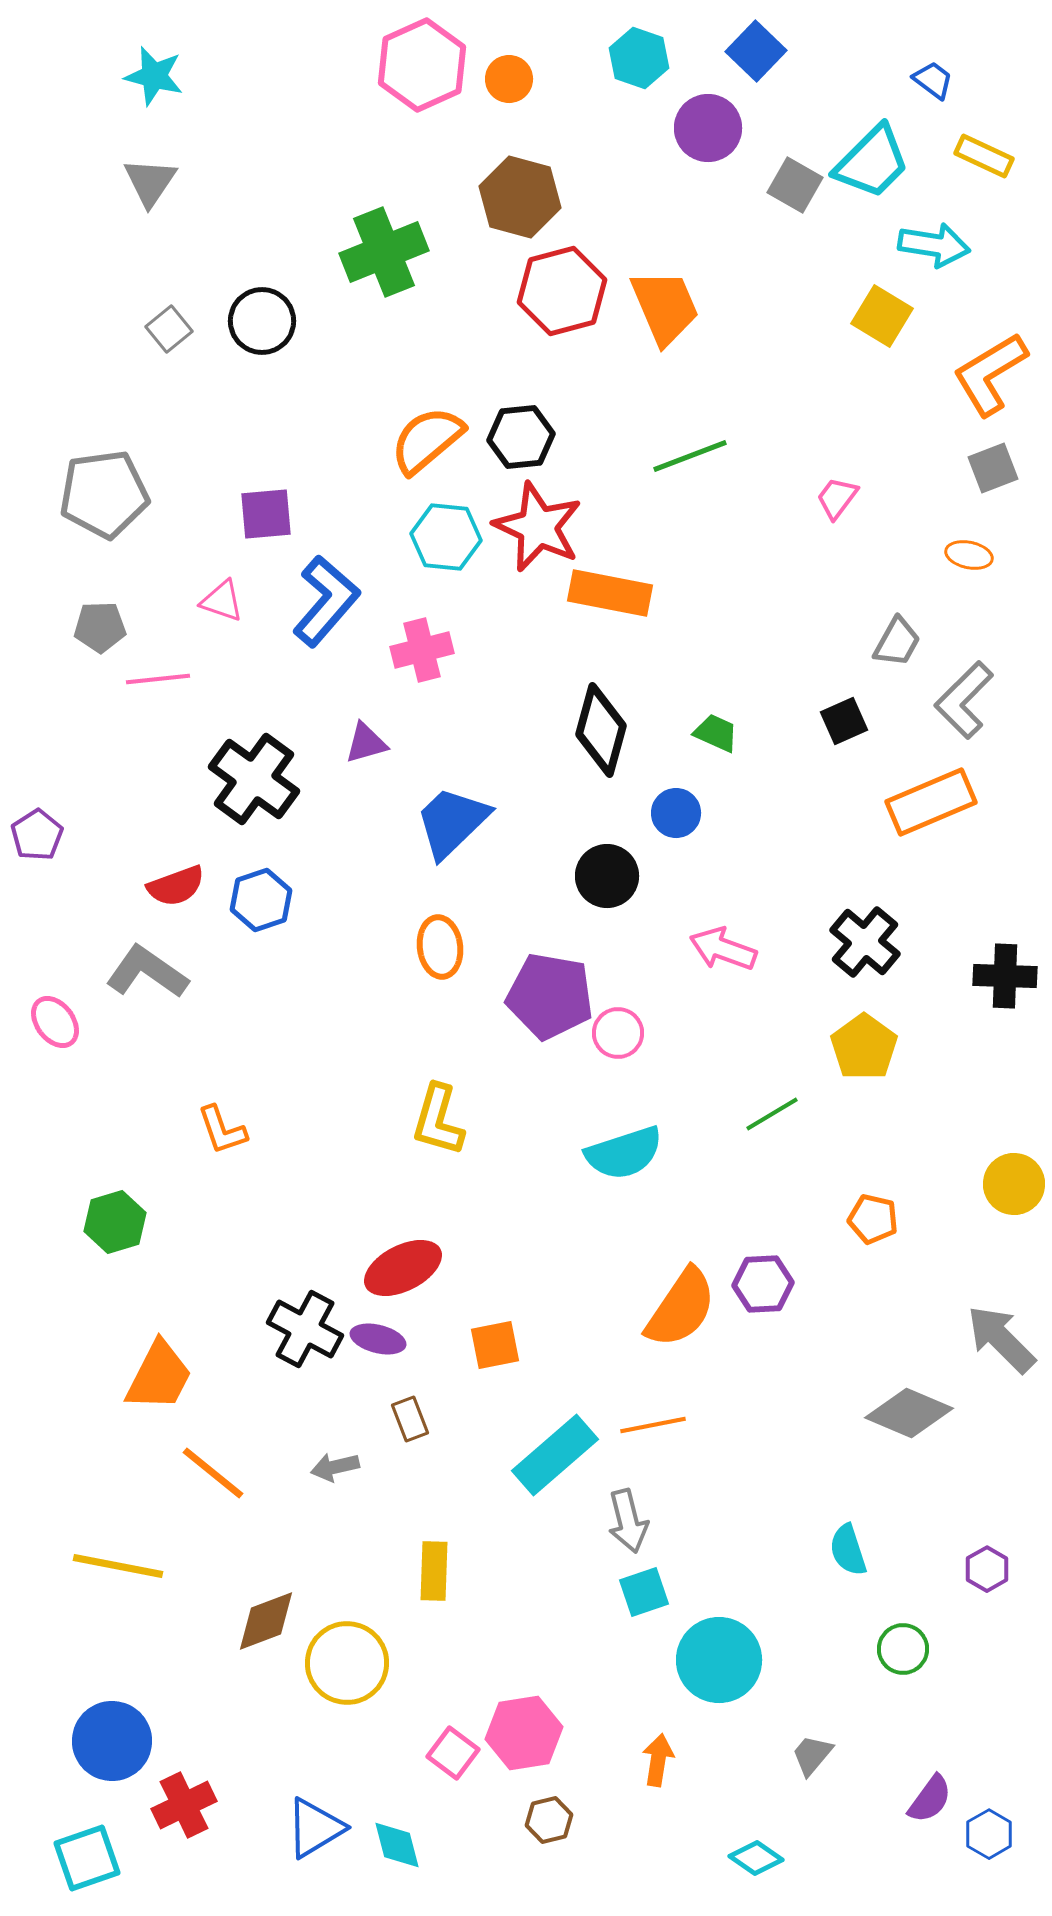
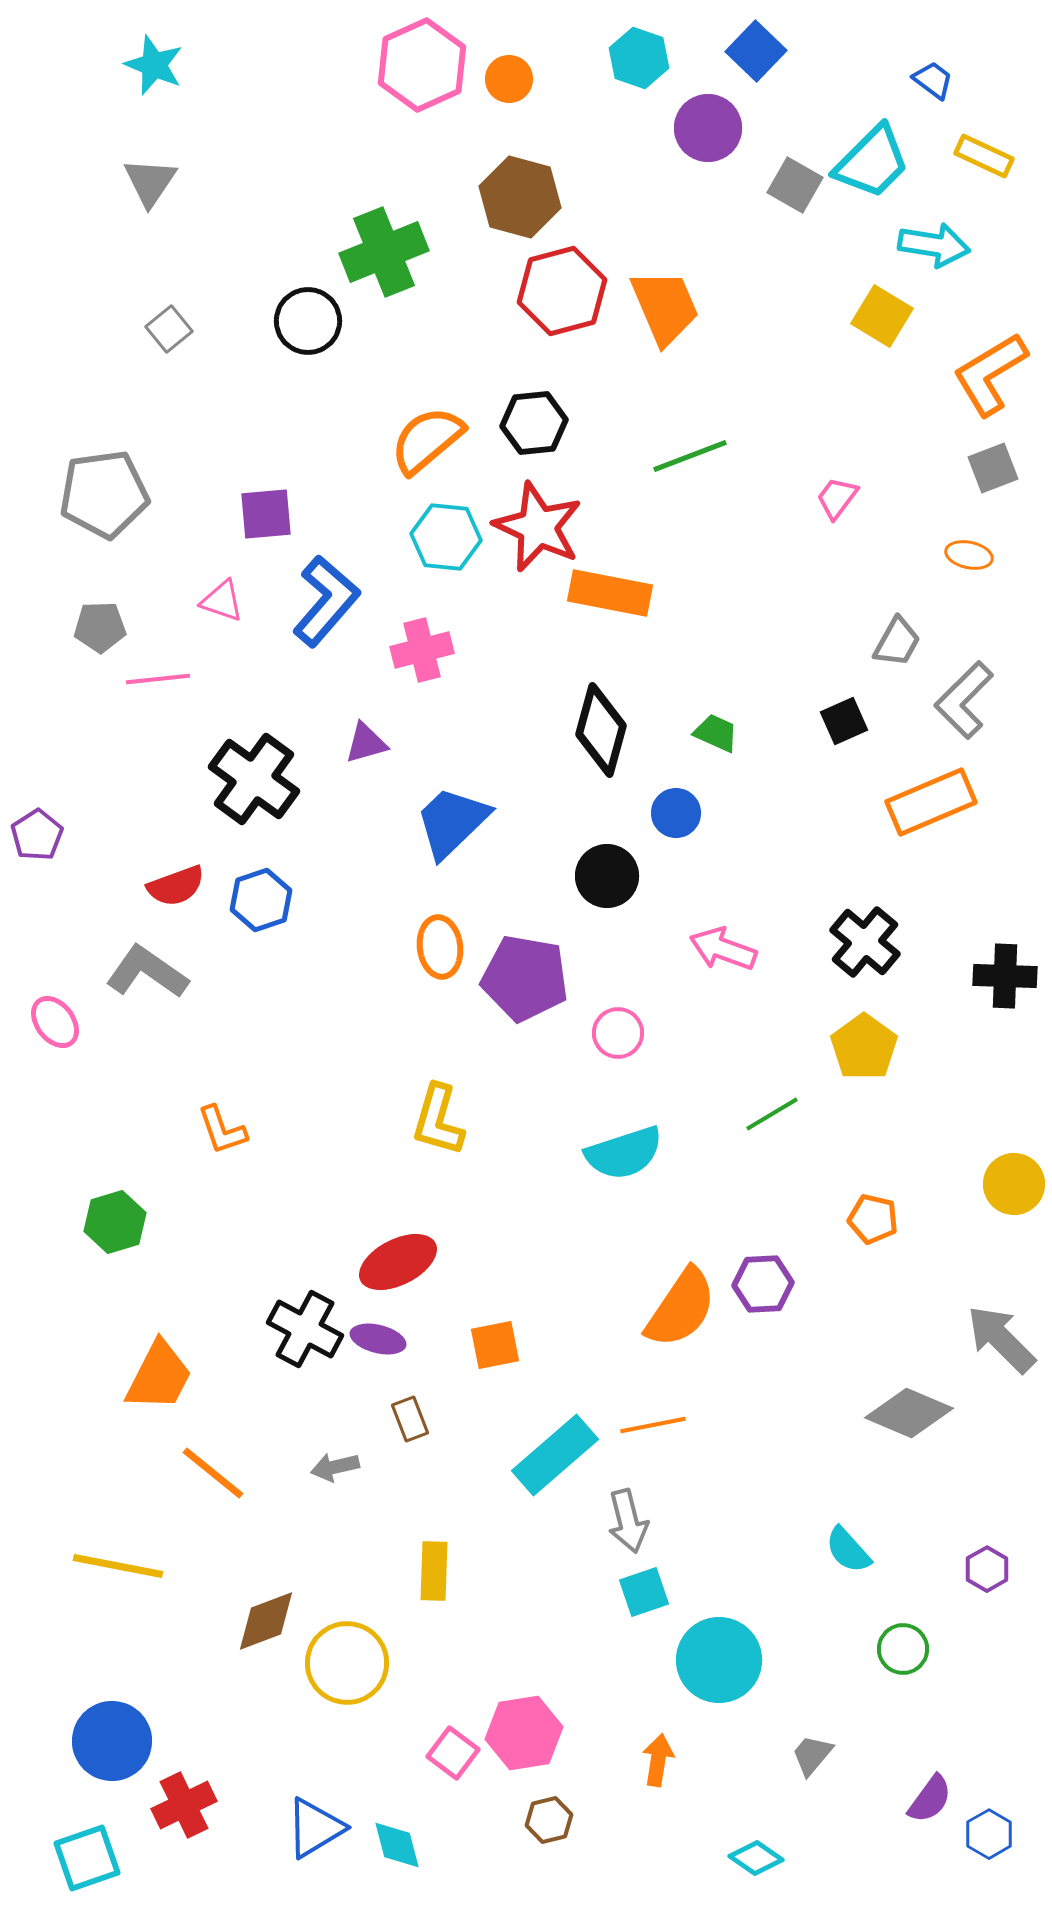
cyan star at (154, 76): moved 11 px up; rotated 8 degrees clockwise
black circle at (262, 321): moved 46 px right
black hexagon at (521, 437): moved 13 px right, 14 px up
purple pentagon at (550, 996): moved 25 px left, 18 px up
red ellipse at (403, 1268): moved 5 px left, 6 px up
cyan semicircle at (848, 1550): rotated 24 degrees counterclockwise
